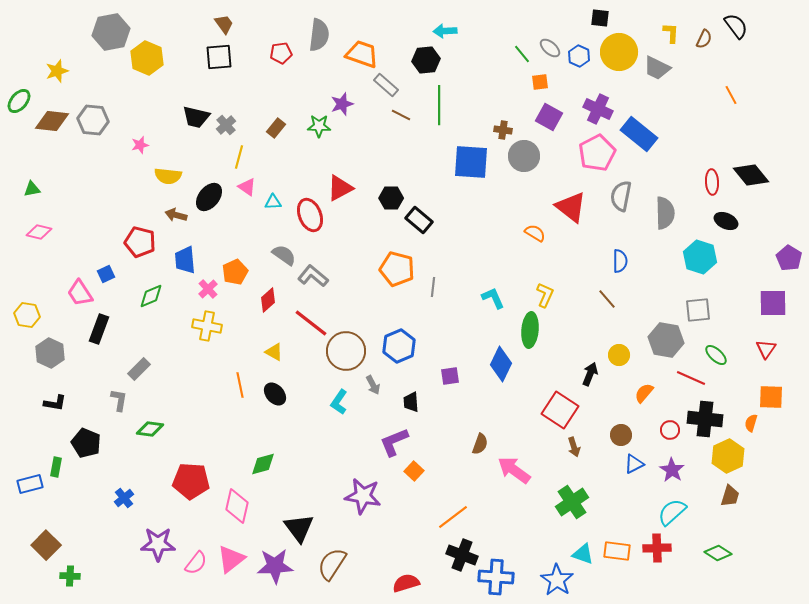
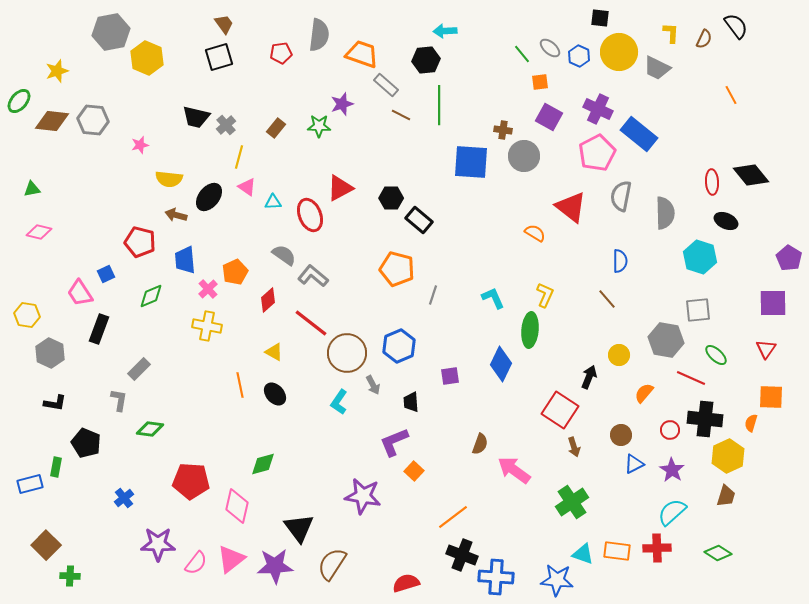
black square at (219, 57): rotated 12 degrees counterclockwise
yellow semicircle at (168, 176): moved 1 px right, 3 px down
gray line at (433, 287): moved 8 px down; rotated 12 degrees clockwise
brown circle at (346, 351): moved 1 px right, 2 px down
black arrow at (590, 374): moved 1 px left, 3 px down
brown trapezoid at (730, 496): moved 4 px left
blue star at (557, 580): rotated 28 degrees counterclockwise
